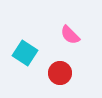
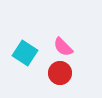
pink semicircle: moved 7 px left, 12 px down
